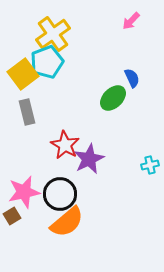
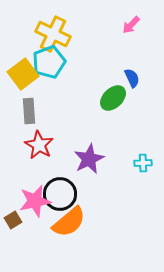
pink arrow: moved 4 px down
yellow cross: rotated 28 degrees counterclockwise
cyan pentagon: moved 2 px right
gray rectangle: moved 2 px right, 1 px up; rotated 10 degrees clockwise
red star: moved 26 px left
cyan cross: moved 7 px left, 2 px up; rotated 12 degrees clockwise
pink star: moved 11 px right, 9 px down
brown square: moved 1 px right, 4 px down
orange semicircle: moved 2 px right
